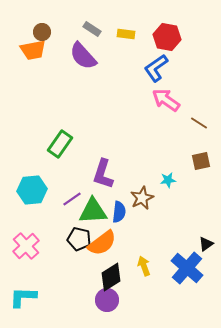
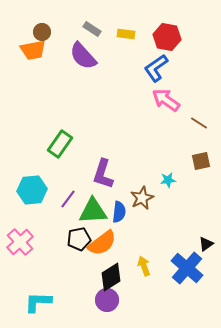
purple line: moved 4 px left; rotated 18 degrees counterclockwise
black pentagon: rotated 25 degrees counterclockwise
pink cross: moved 6 px left, 4 px up
cyan L-shape: moved 15 px right, 5 px down
